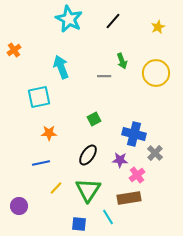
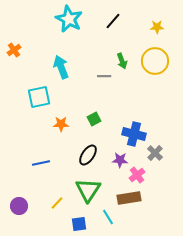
yellow star: moved 1 px left; rotated 24 degrees clockwise
yellow circle: moved 1 px left, 12 px up
orange star: moved 12 px right, 9 px up
yellow line: moved 1 px right, 15 px down
blue square: rotated 14 degrees counterclockwise
